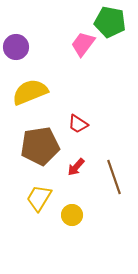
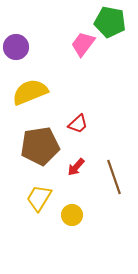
red trapezoid: rotated 75 degrees counterclockwise
